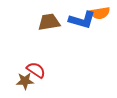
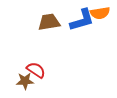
blue L-shape: rotated 32 degrees counterclockwise
